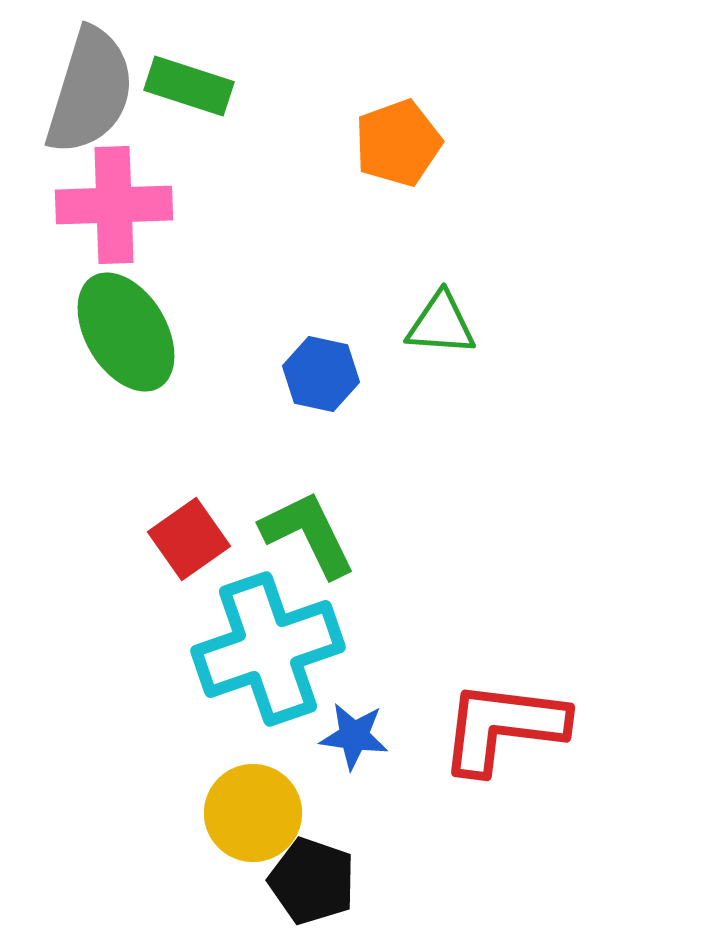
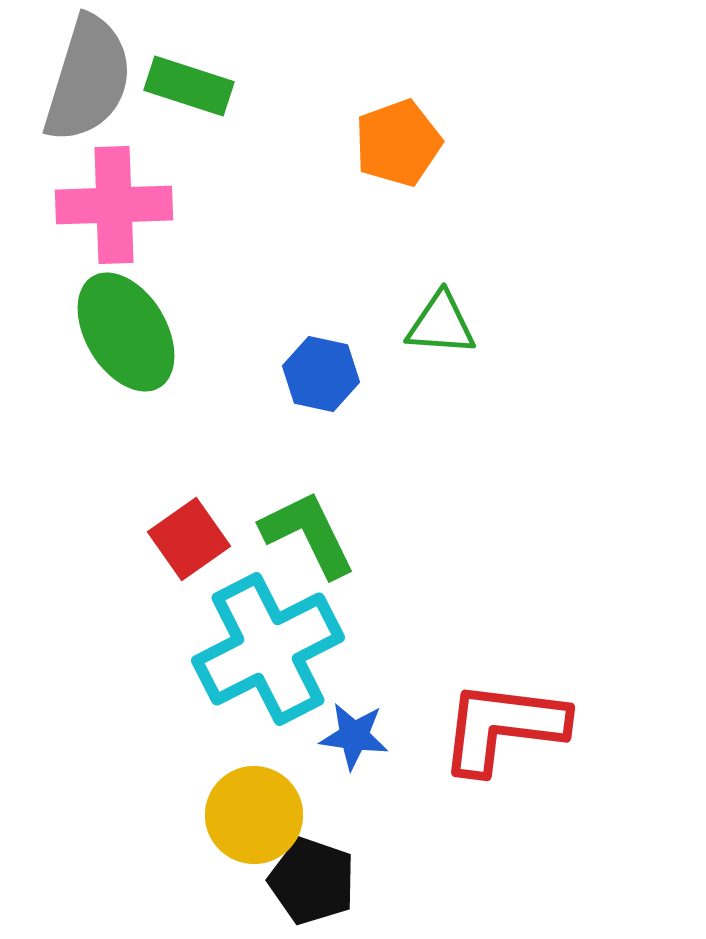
gray semicircle: moved 2 px left, 12 px up
cyan cross: rotated 8 degrees counterclockwise
yellow circle: moved 1 px right, 2 px down
